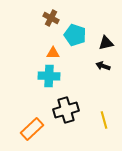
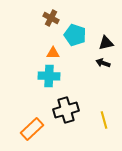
black arrow: moved 3 px up
